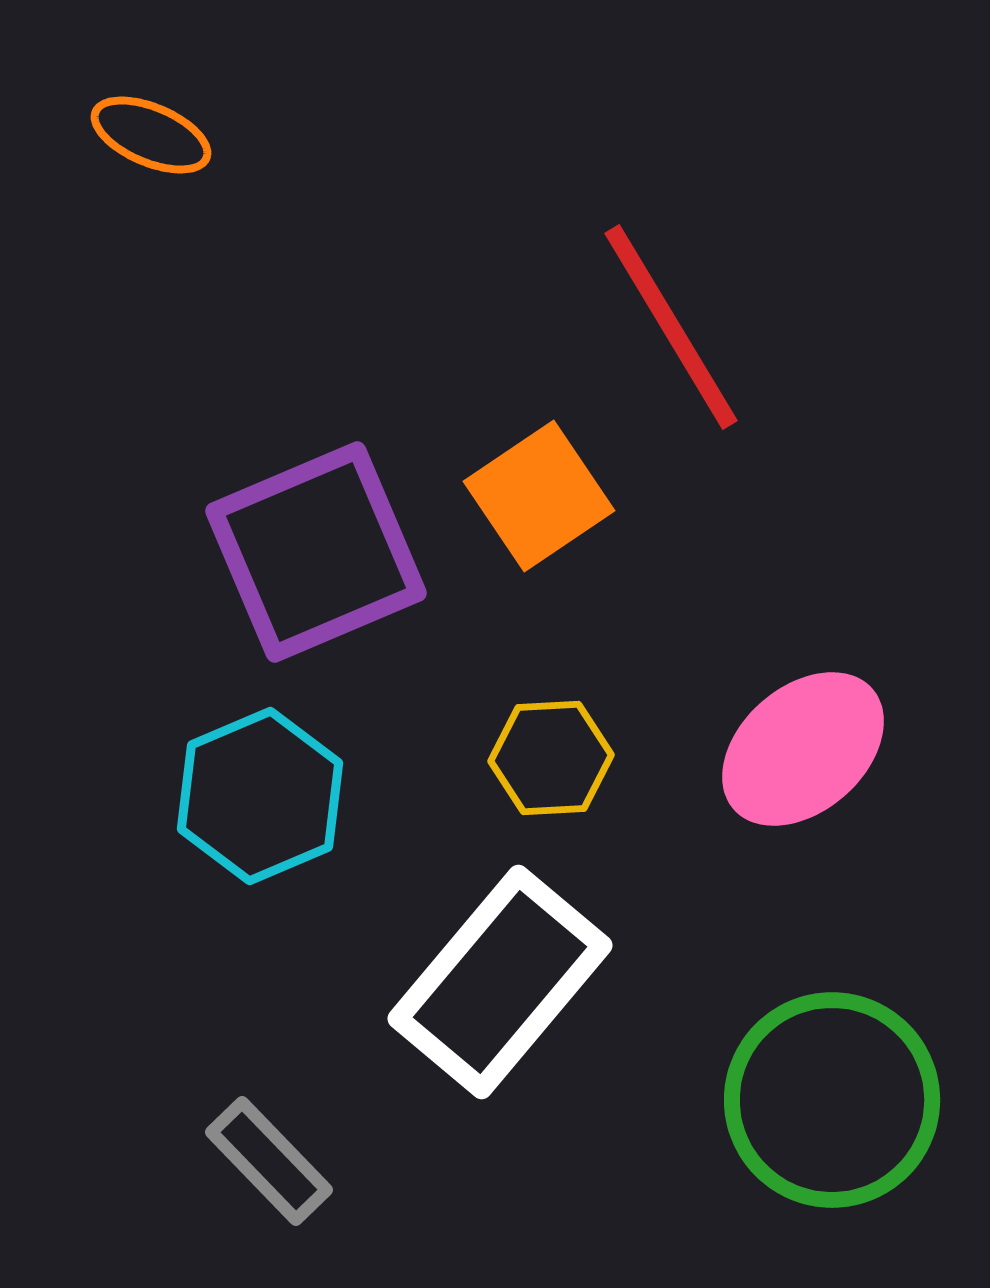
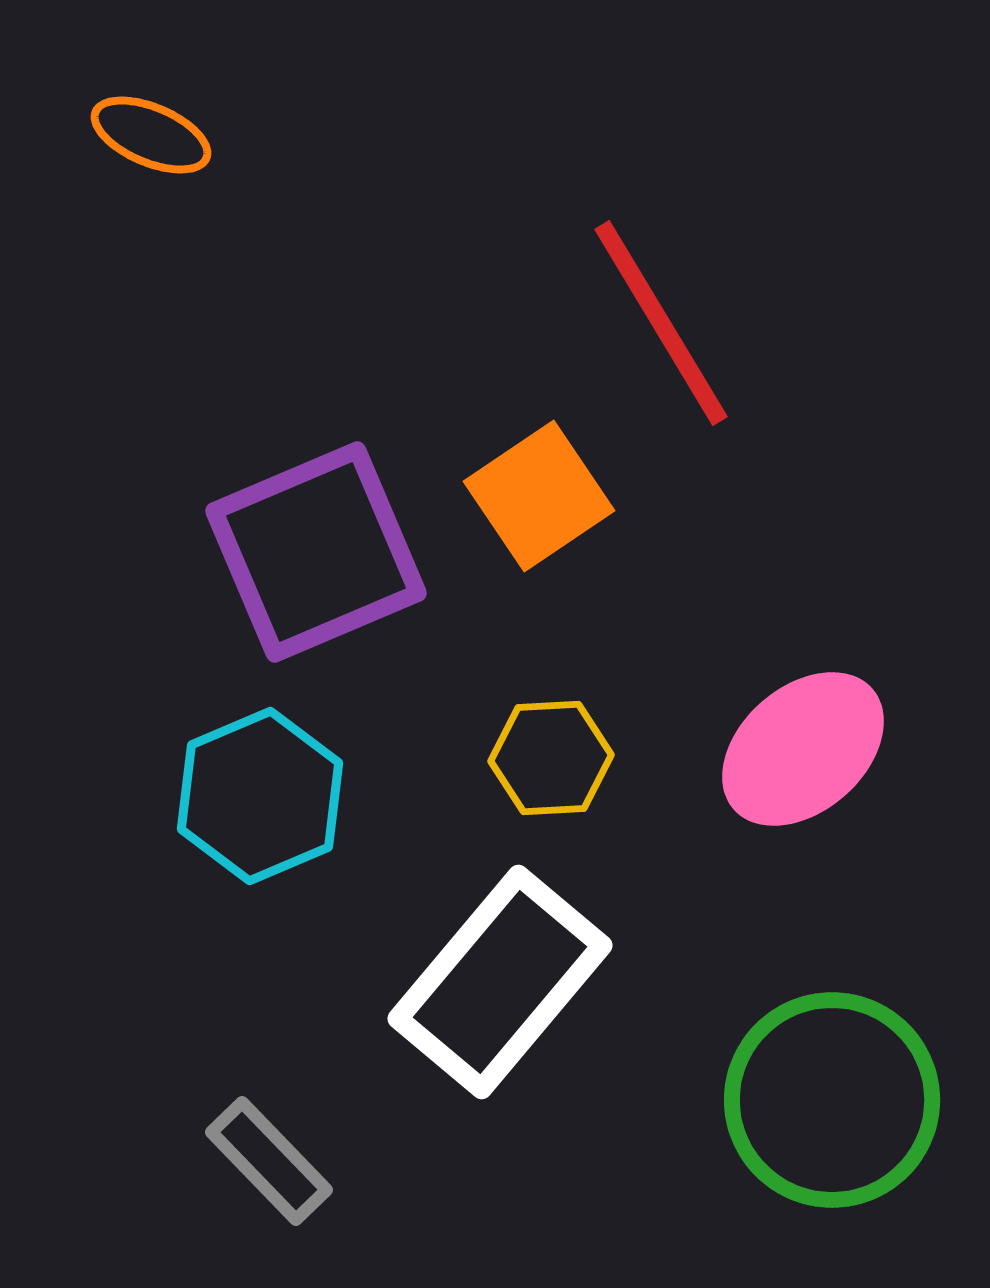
red line: moved 10 px left, 4 px up
